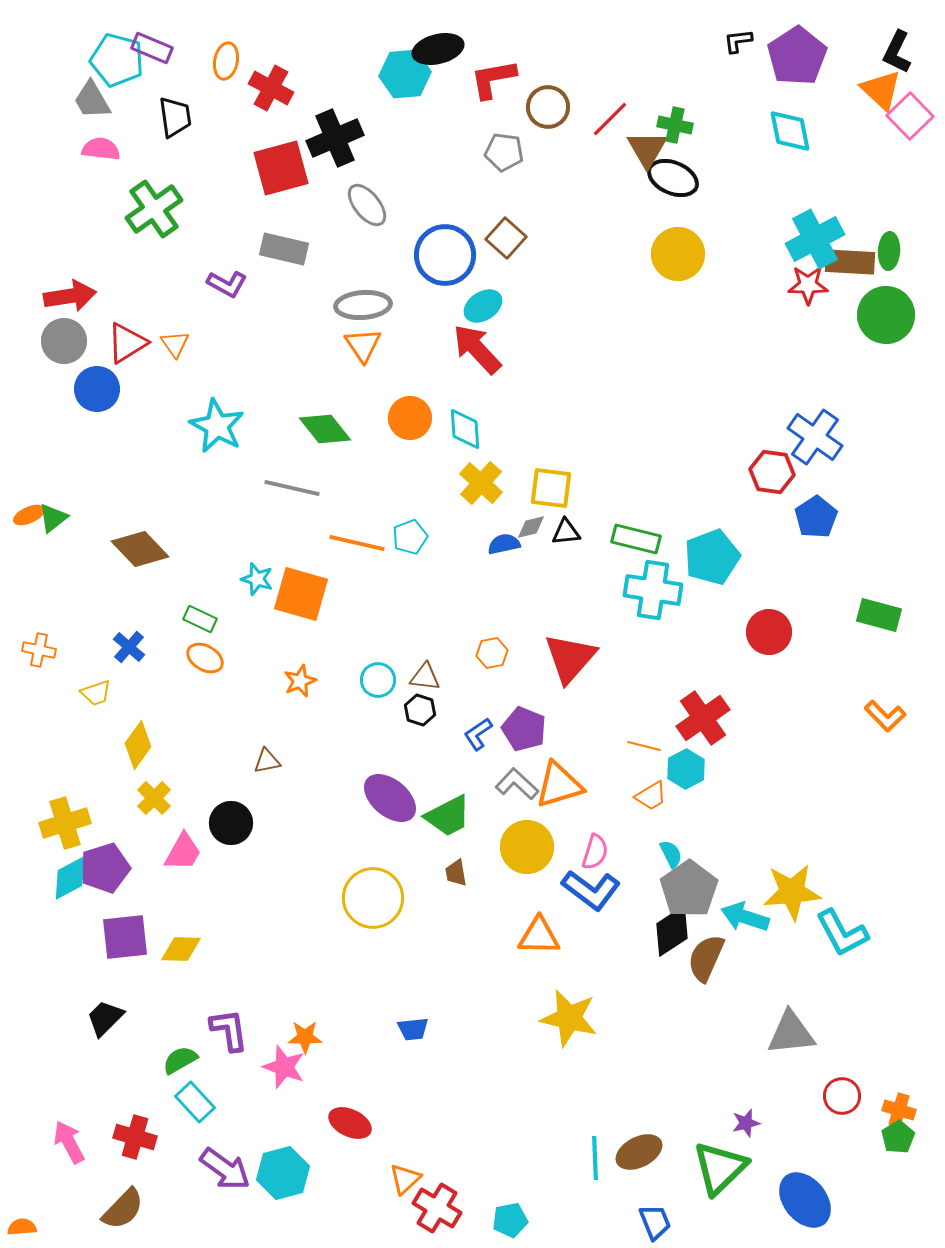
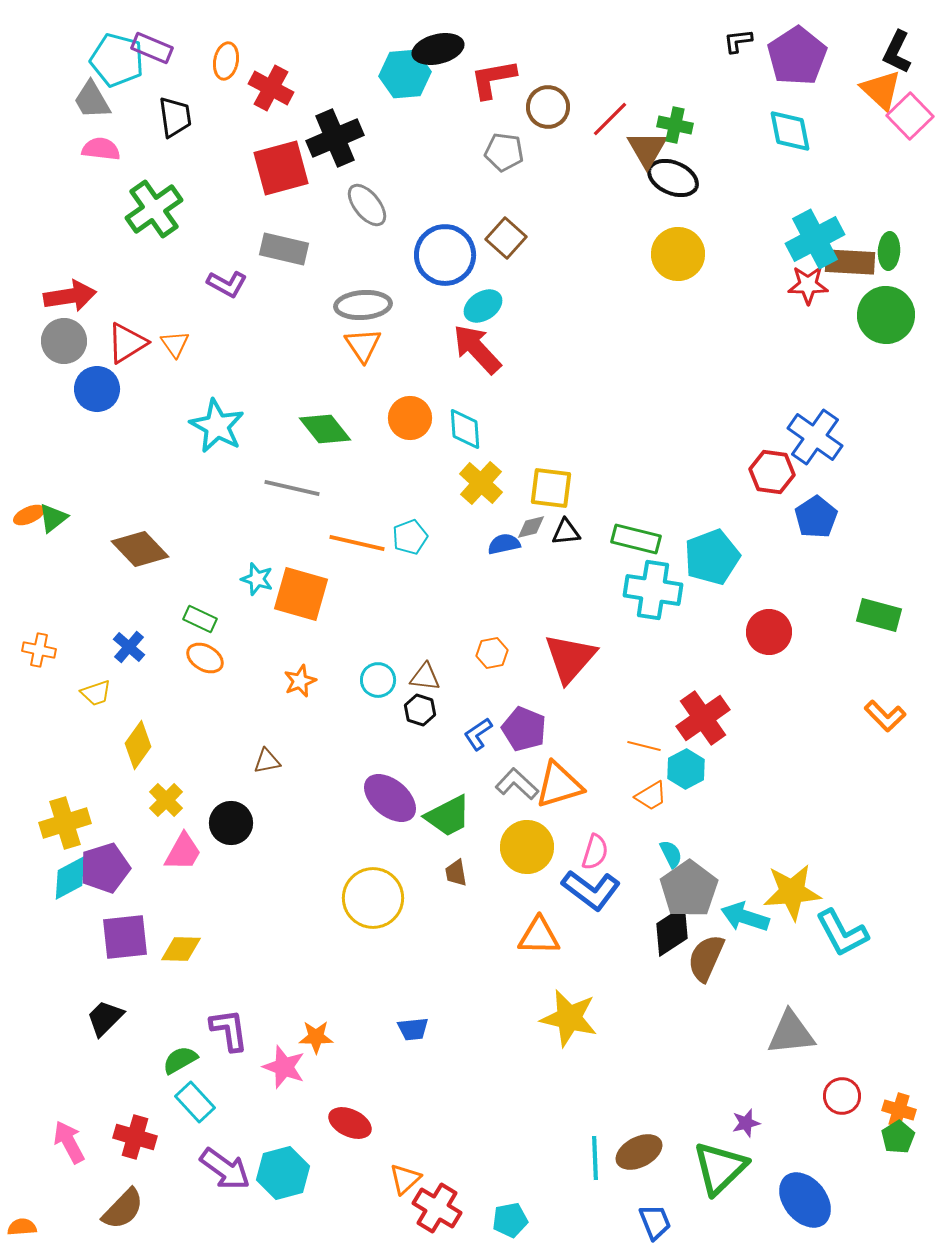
yellow cross at (154, 798): moved 12 px right, 2 px down
orange star at (305, 1037): moved 11 px right
